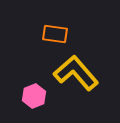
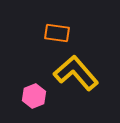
orange rectangle: moved 2 px right, 1 px up
